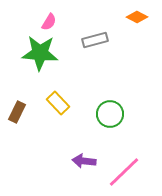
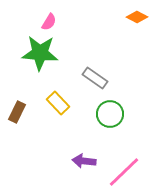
gray rectangle: moved 38 px down; rotated 50 degrees clockwise
